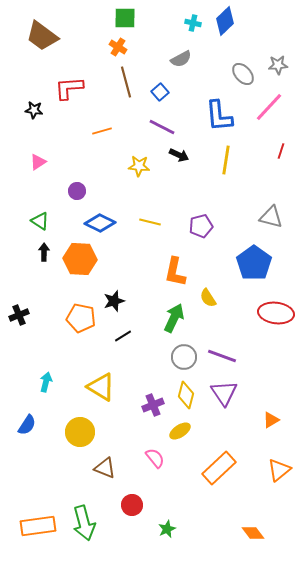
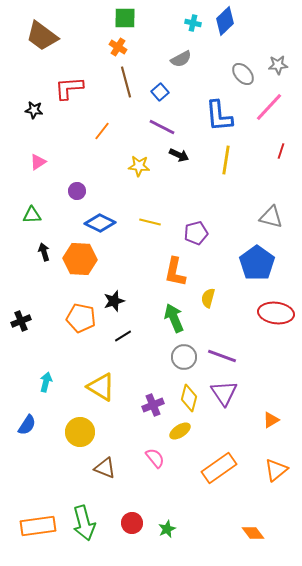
orange line at (102, 131): rotated 36 degrees counterclockwise
green triangle at (40, 221): moved 8 px left, 6 px up; rotated 36 degrees counterclockwise
purple pentagon at (201, 226): moved 5 px left, 7 px down
black arrow at (44, 252): rotated 18 degrees counterclockwise
blue pentagon at (254, 263): moved 3 px right
yellow semicircle at (208, 298): rotated 48 degrees clockwise
black cross at (19, 315): moved 2 px right, 6 px down
green arrow at (174, 318): rotated 48 degrees counterclockwise
yellow diamond at (186, 395): moved 3 px right, 3 px down
orange rectangle at (219, 468): rotated 8 degrees clockwise
orange triangle at (279, 470): moved 3 px left
red circle at (132, 505): moved 18 px down
